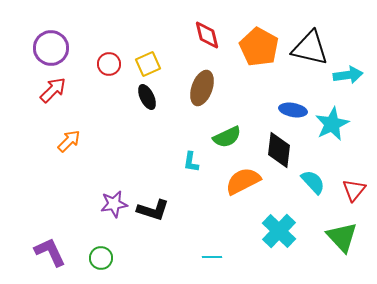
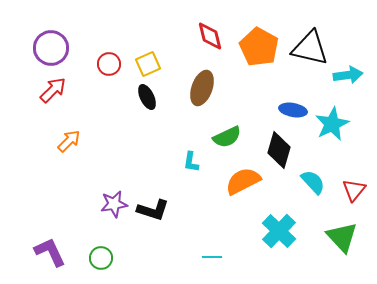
red diamond: moved 3 px right, 1 px down
black diamond: rotated 9 degrees clockwise
